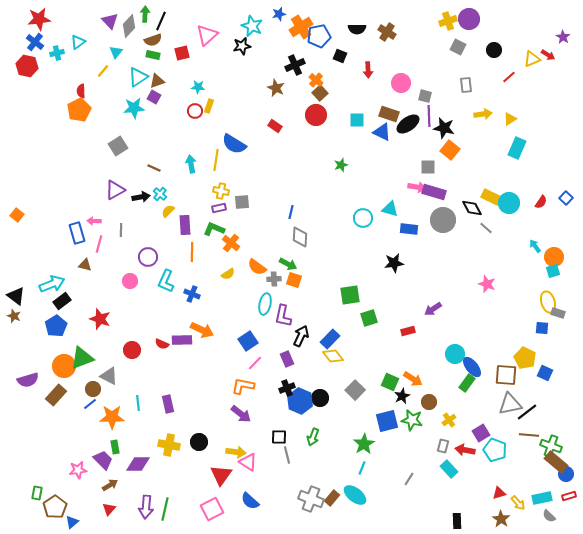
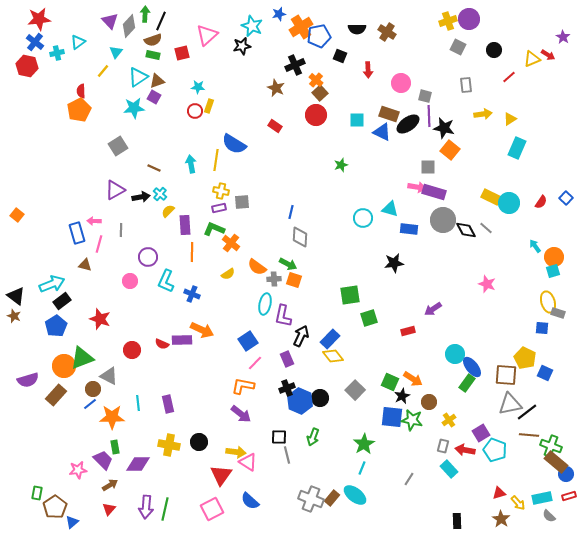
black diamond at (472, 208): moved 6 px left, 22 px down
blue square at (387, 421): moved 5 px right, 4 px up; rotated 20 degrees clockwise
